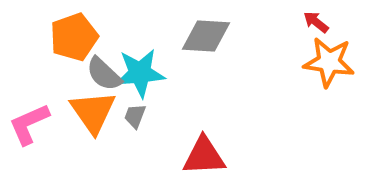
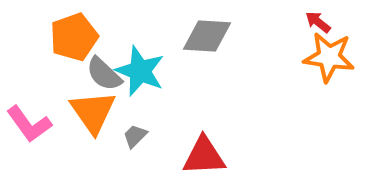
red arrow: moved 2 px right
gray diamond: moved 1 px right
orange star: moved 5 px up
cyan star: moved 2 px up; rotated 27 degrees clockwise
gray trapezoid: moved 20 px down; rotated 24 degrees clockwise
pink L-shape: rotated 102 degrees counterclockwise
